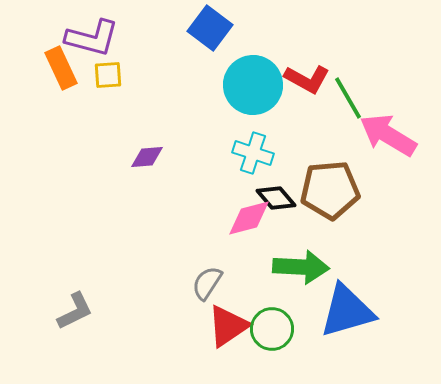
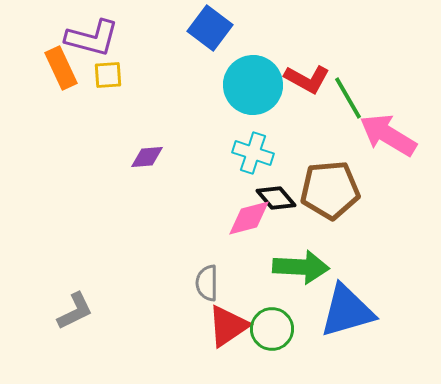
gray semicircle: rotated 33 degrees counterclockwise
